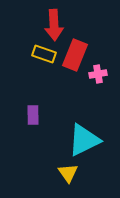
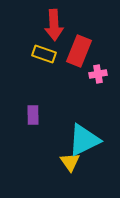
red rectangle: moved 4 px right, 4 px up
yellow triangle: moved 2 px right, 11 px up
